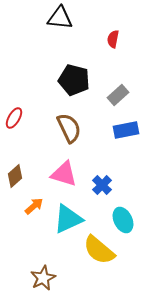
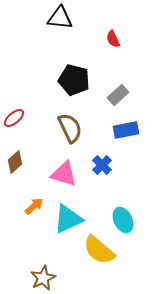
red semicircle: rotated 36 degrees counterclockwise
red ellipse: rotated 20 degrees clockwise
brown semicircle: moved 1 px right
brown diamond: moved 14 px up
blue cross: moved 20 px up
